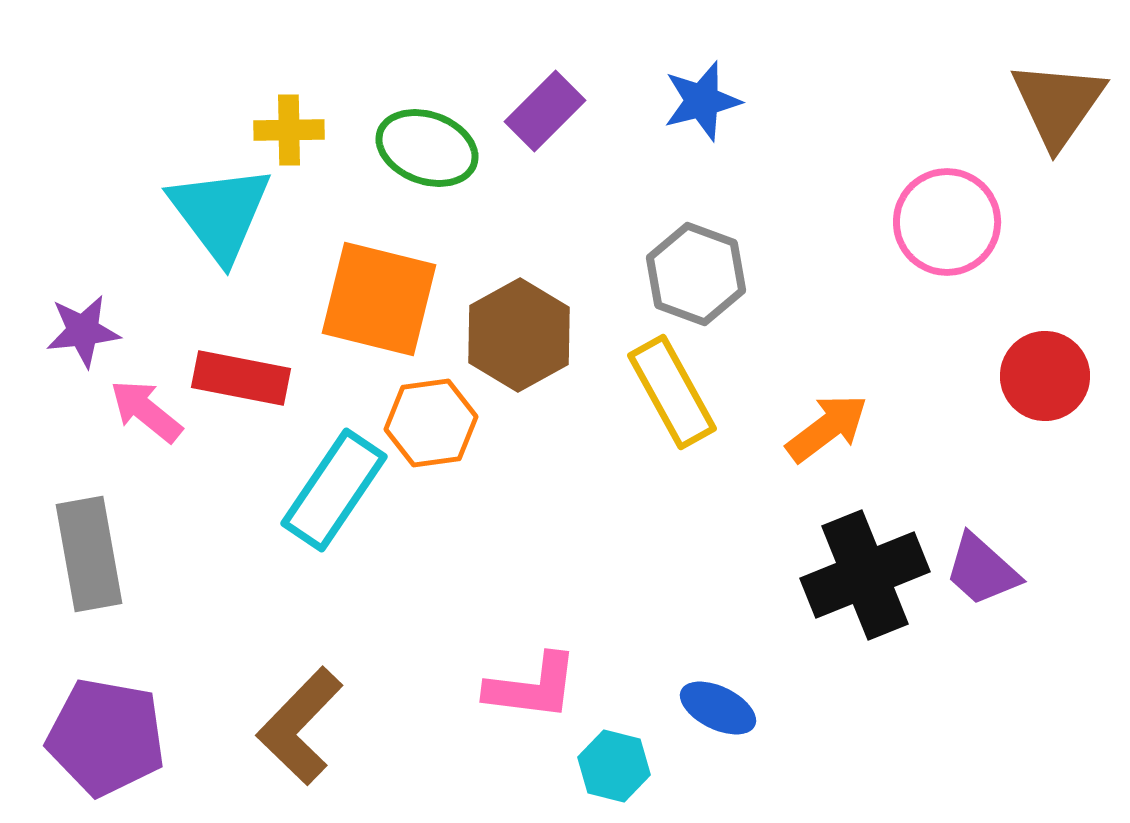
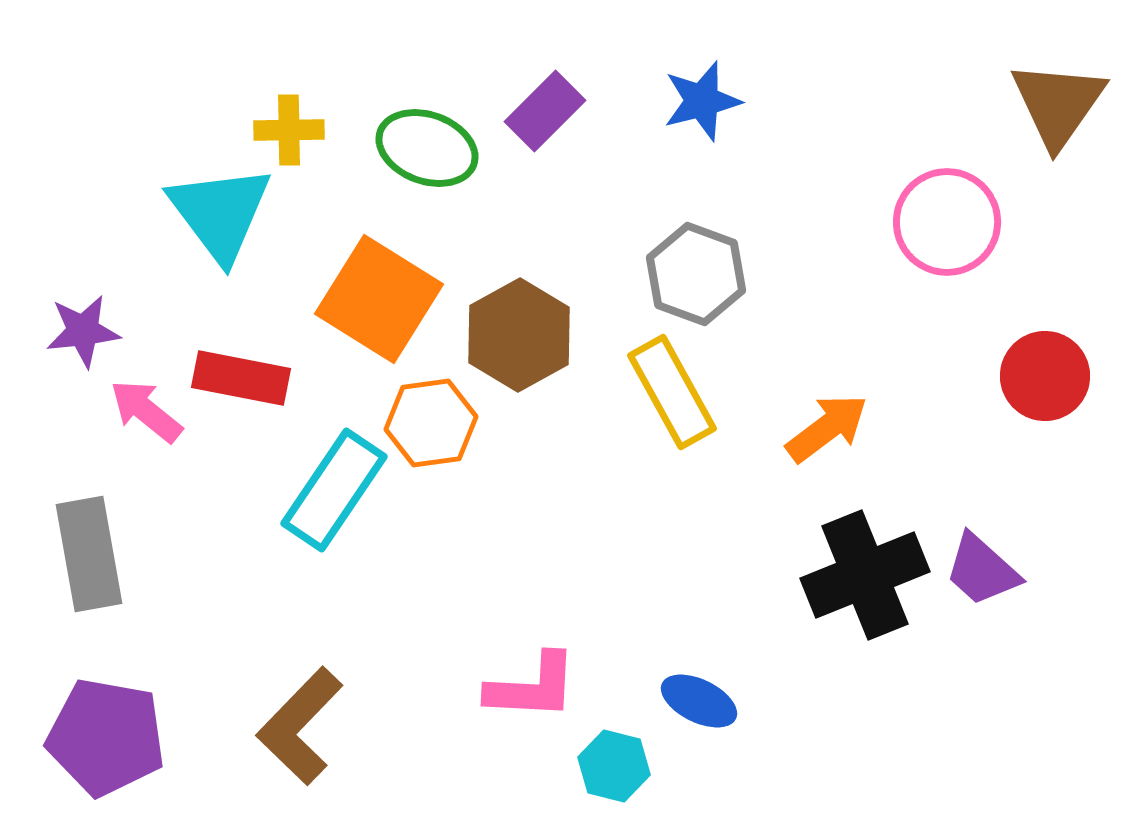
orange square: rotated 18 degrees clockwise
pink L-shape: rotated 4 degrees counterclockwise
blue ellipse: moved 19 px left, 7 px up
